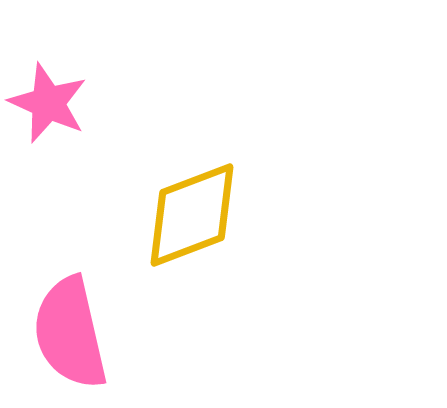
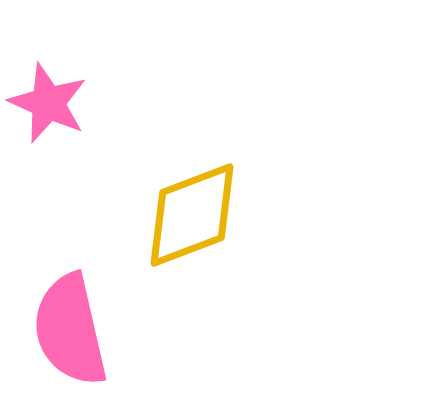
pink semicircle: moved 3 px up
